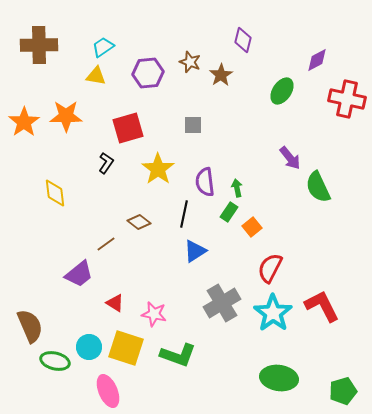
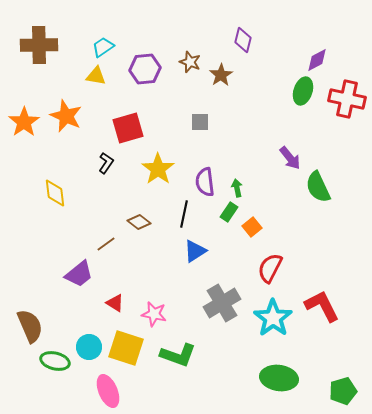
purple hexagon at (148, 73): moved 3 px left, 4 px up
green ellipse at (282, 91): moved 21 px right; rotated 16 degrees counterclockwise
orange star at (66, 116): rotated 24 degrees clockwise
gray square at (193, 125): moved 7 px right, 3 px up
cyan star at (273, 313): moved 5 px down
